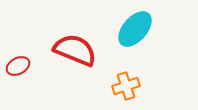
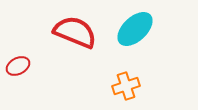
cyan ellipse: rotated 6 degrees clockwise
red semicircle: moved 18 px up
